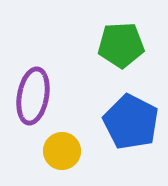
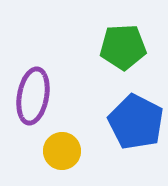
green pentagon: moved 2 px right, 2 px down
blue pentagon: moved 5 px right
